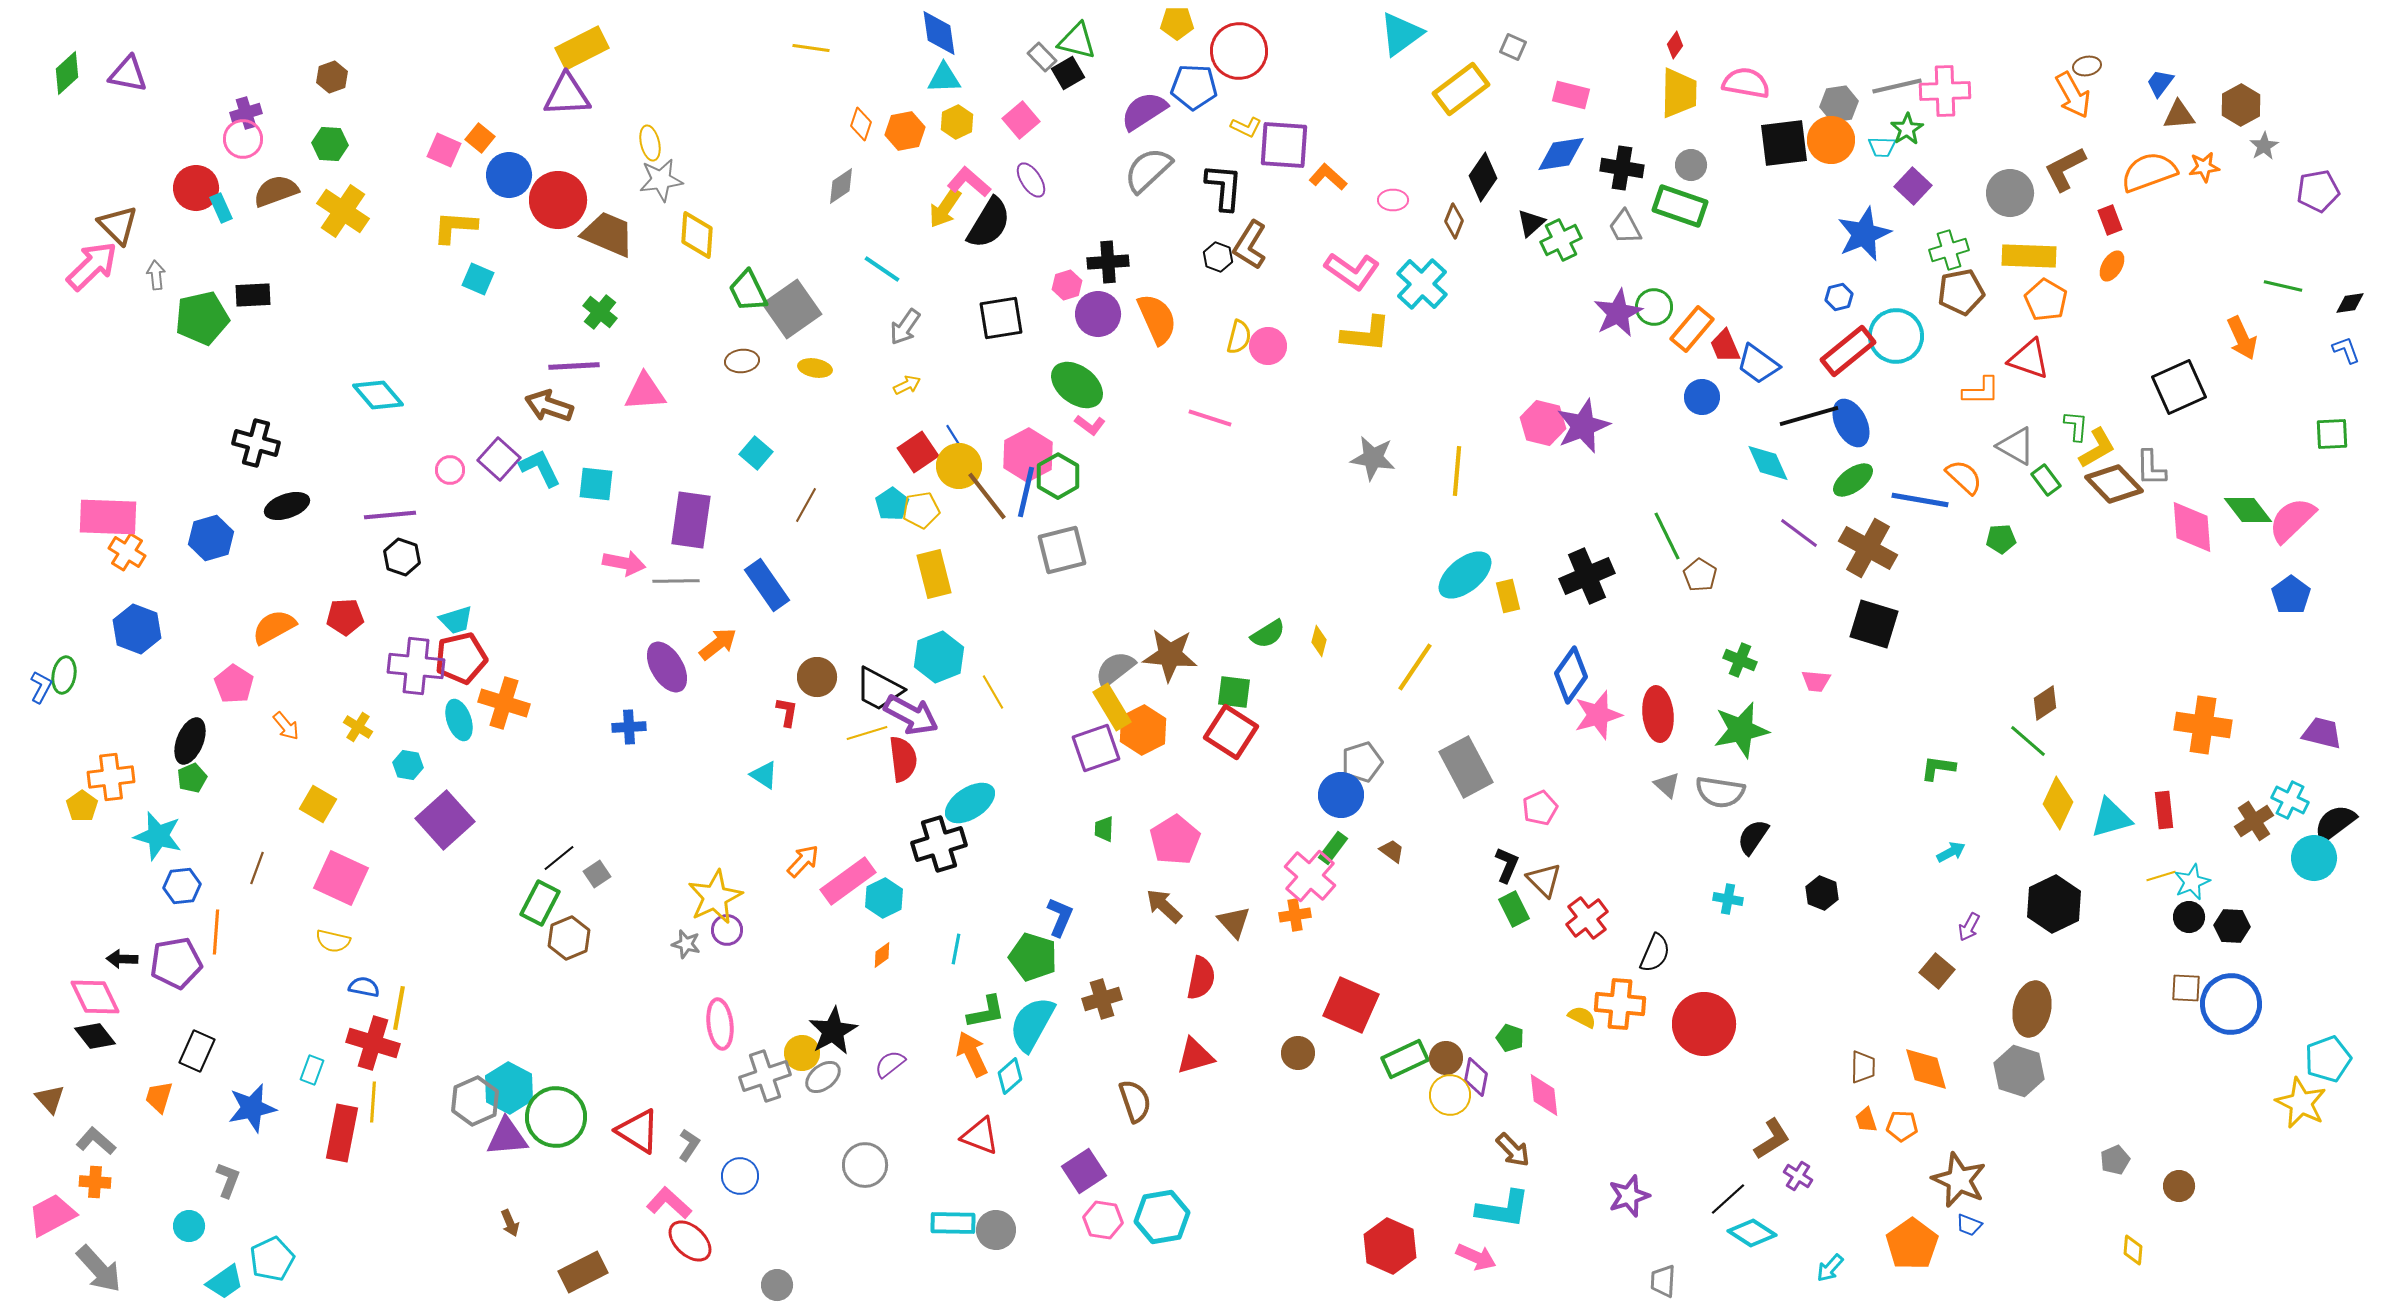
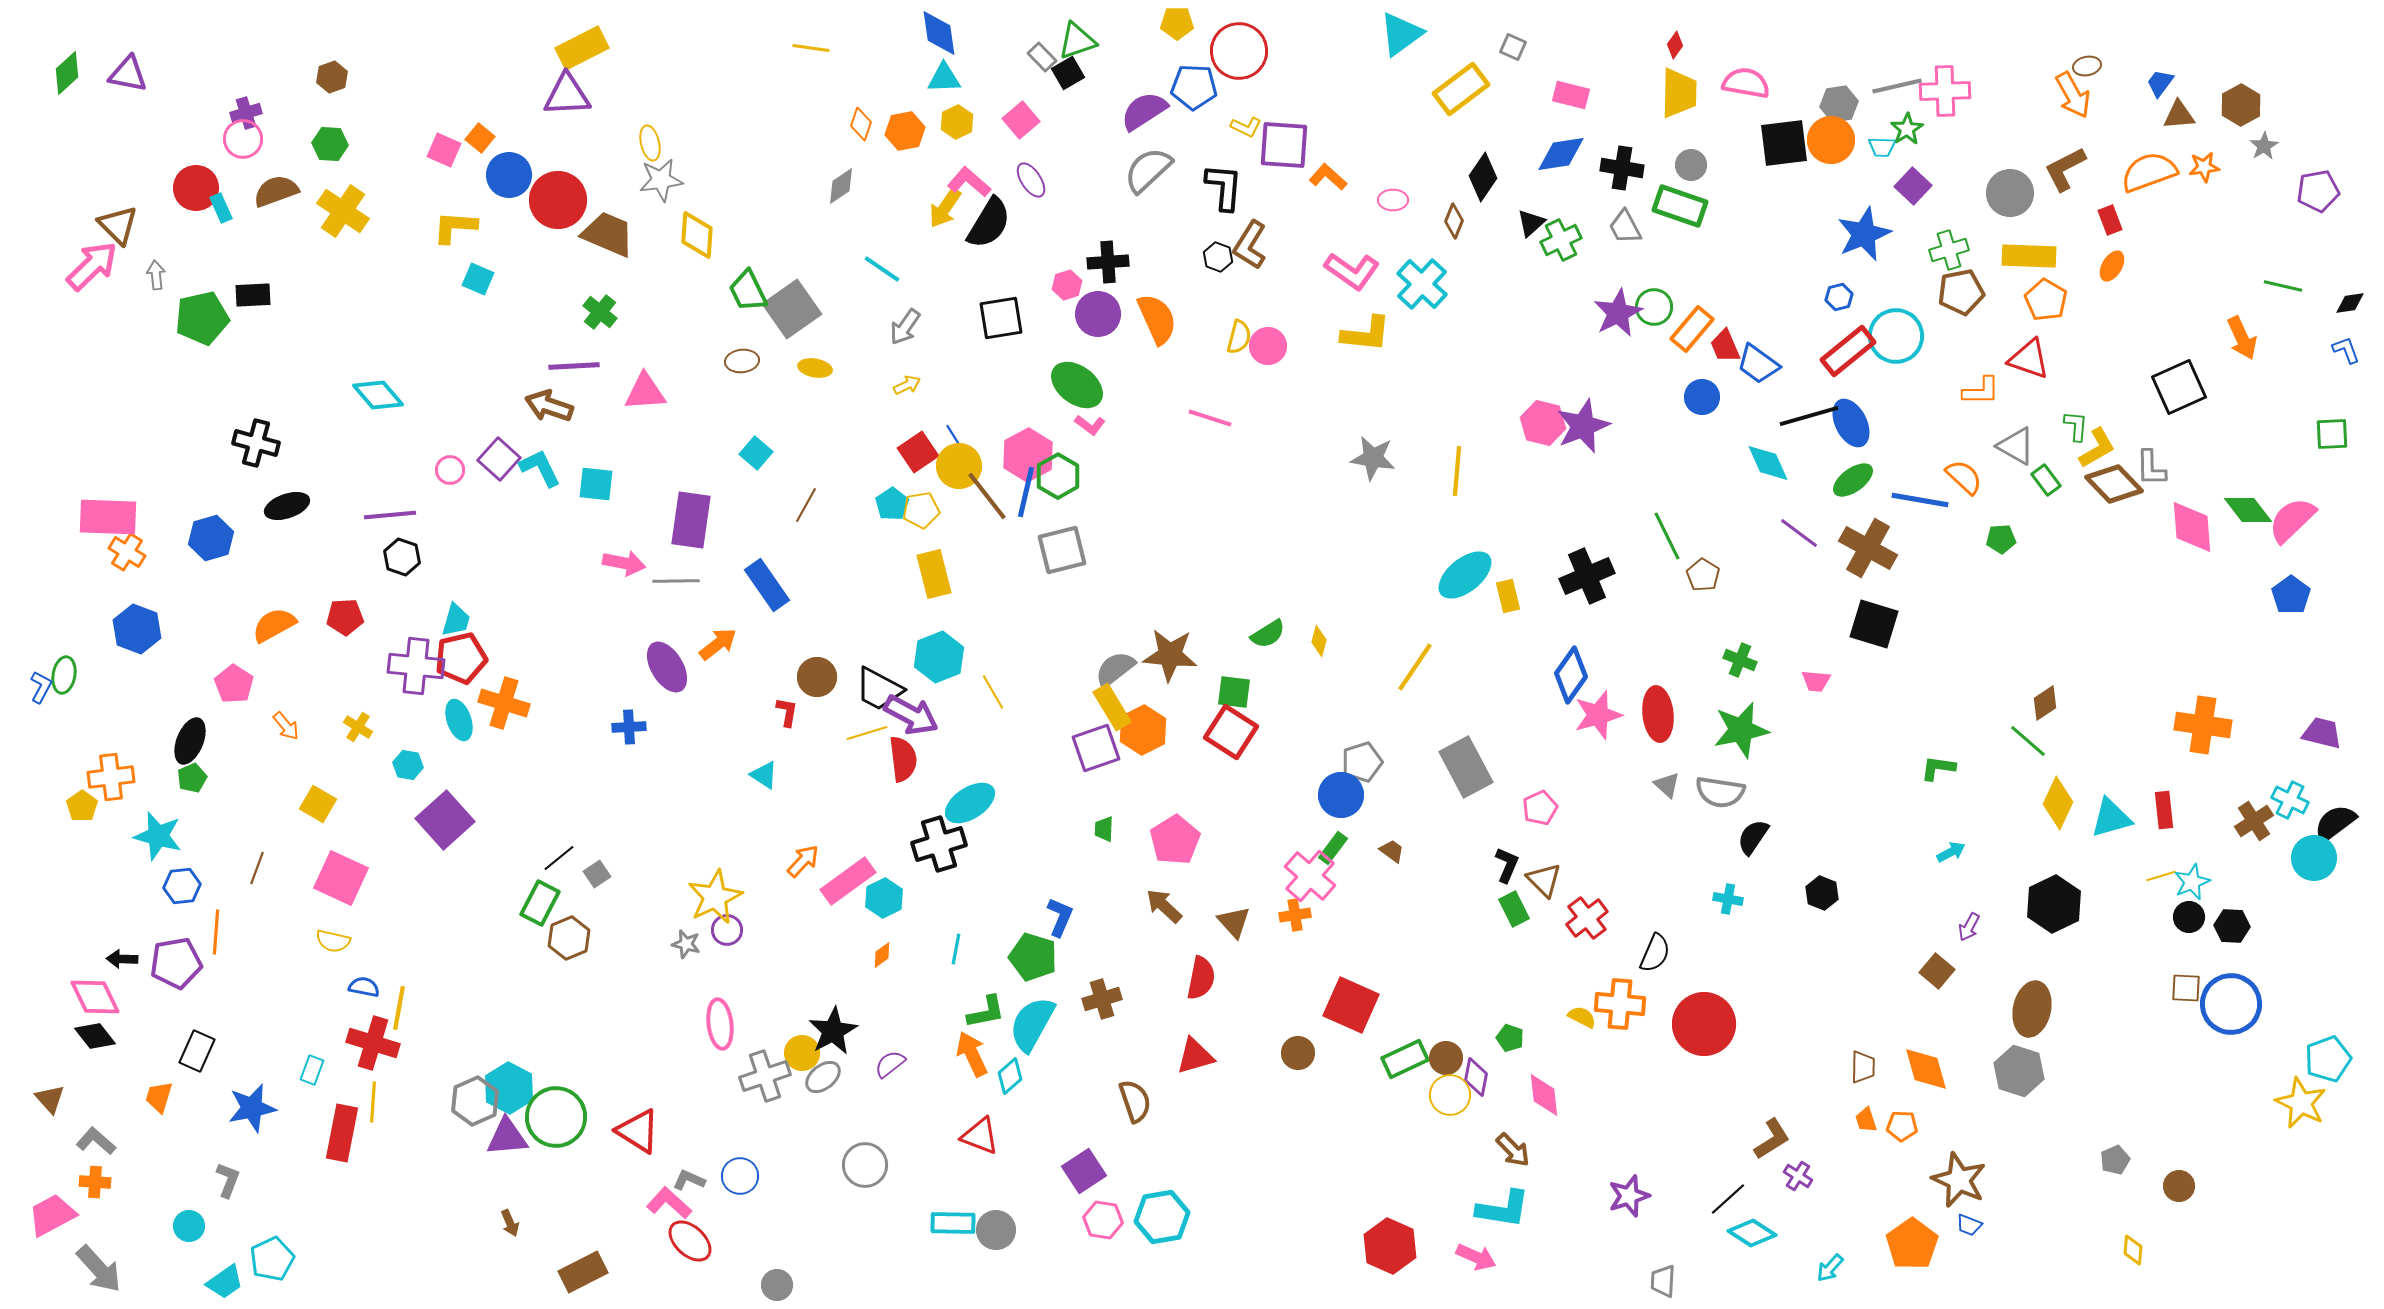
green triangle at (1077, 41): rotated 33 degrees counterclockwise
brown pentagon at (1700, 575): moved 3 px right
cyan trapezoid at (456, 620): rotated 57 degrees counterclockwise
orange semicircle at (274, 627): moved 2 px up
gray L-shape at (689, 1145): moved 35 px down; rotated 100 degrees counterclockwise
